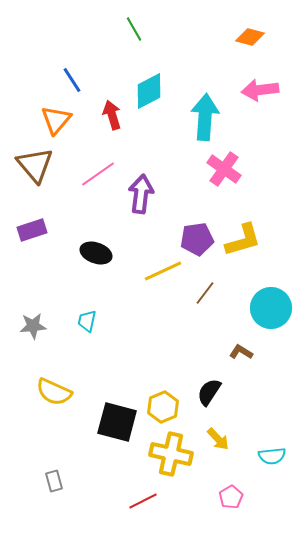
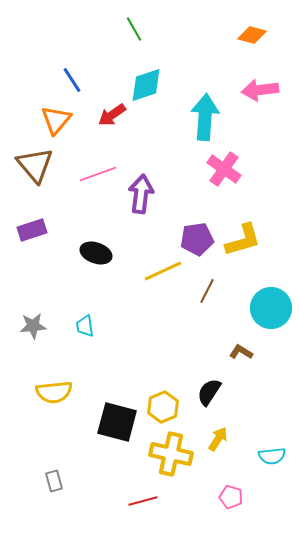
orange diamond: moved 2 px right, 2 px up
cyan diamond: moved 3 px left, 6 px up; rotated 9 degrees clockwise
red arrow: rotated 108 degrees counterclockwise
pink line: rotated 15 degrees clockwise
brown line: moved 2 px right, 2 px up; rotated 10 degrees counterclockwise
cyan trapezoid: moved 2 px left, 5 px down; rotated 20 degrees counterclockwise
yellow semicircle: rotated 30 degrees counterclockwise
yellow arrow: rotated 105 degrees counterclockwise
pink pentagon: rotated 25 degrees counterclockwise
red line: rotated 12 degrees clockwise
